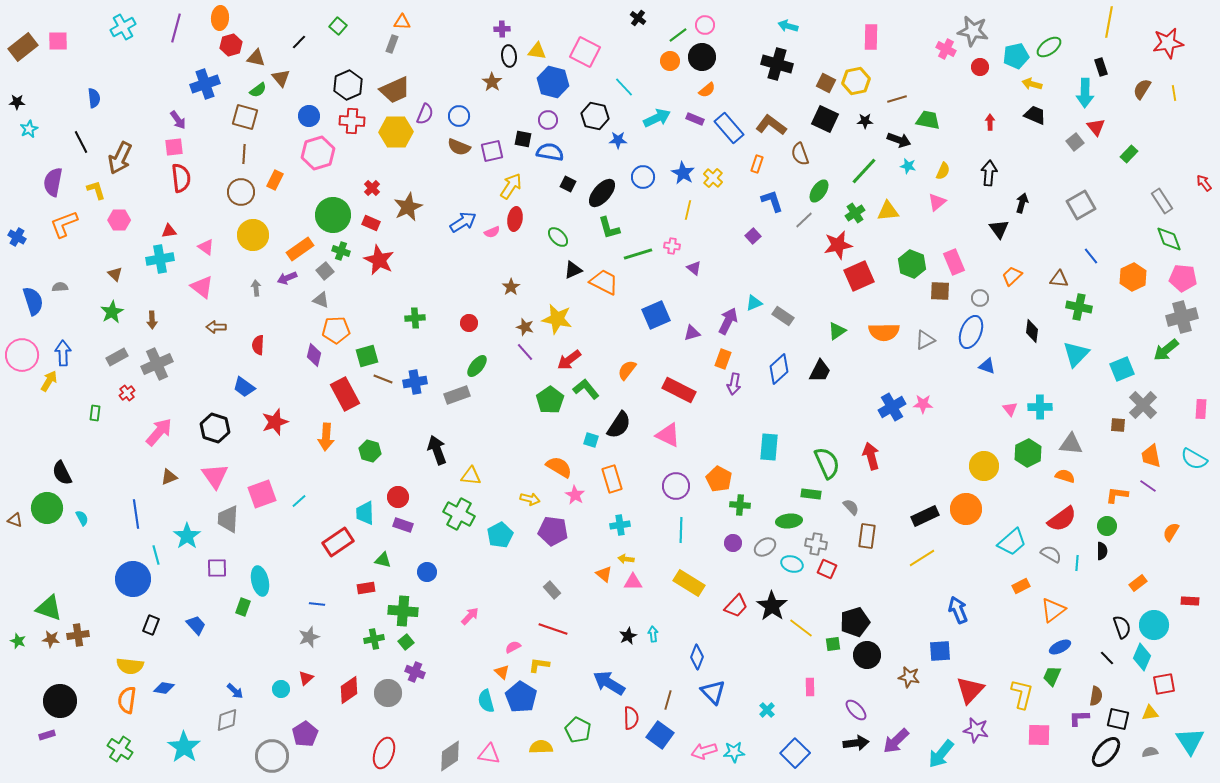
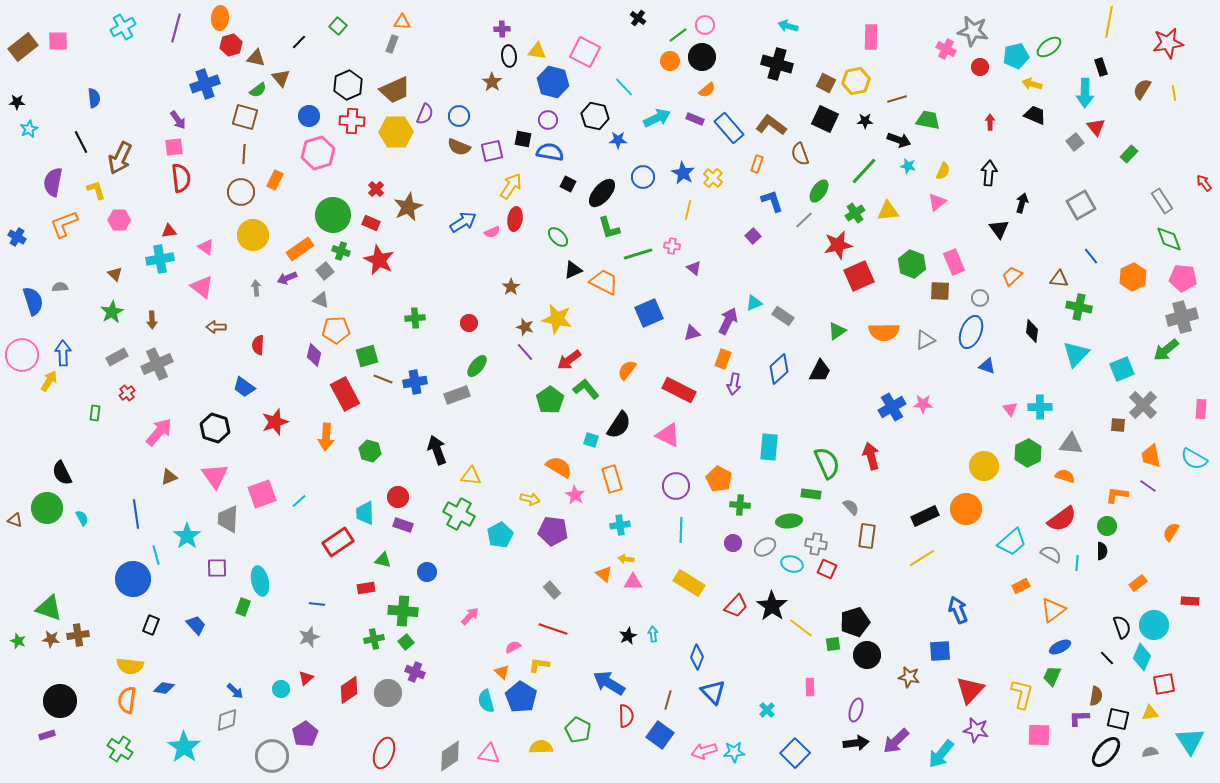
red cross at (372, 188): moved 4 px right, 1 px down
blue square at (656, 315): moved 7 px left, 2 px up
purple ellipse at (856, 710): rotated 60 degrees clockwise
red semicircle at (631, 718): moved 5 px left, 2 px up
